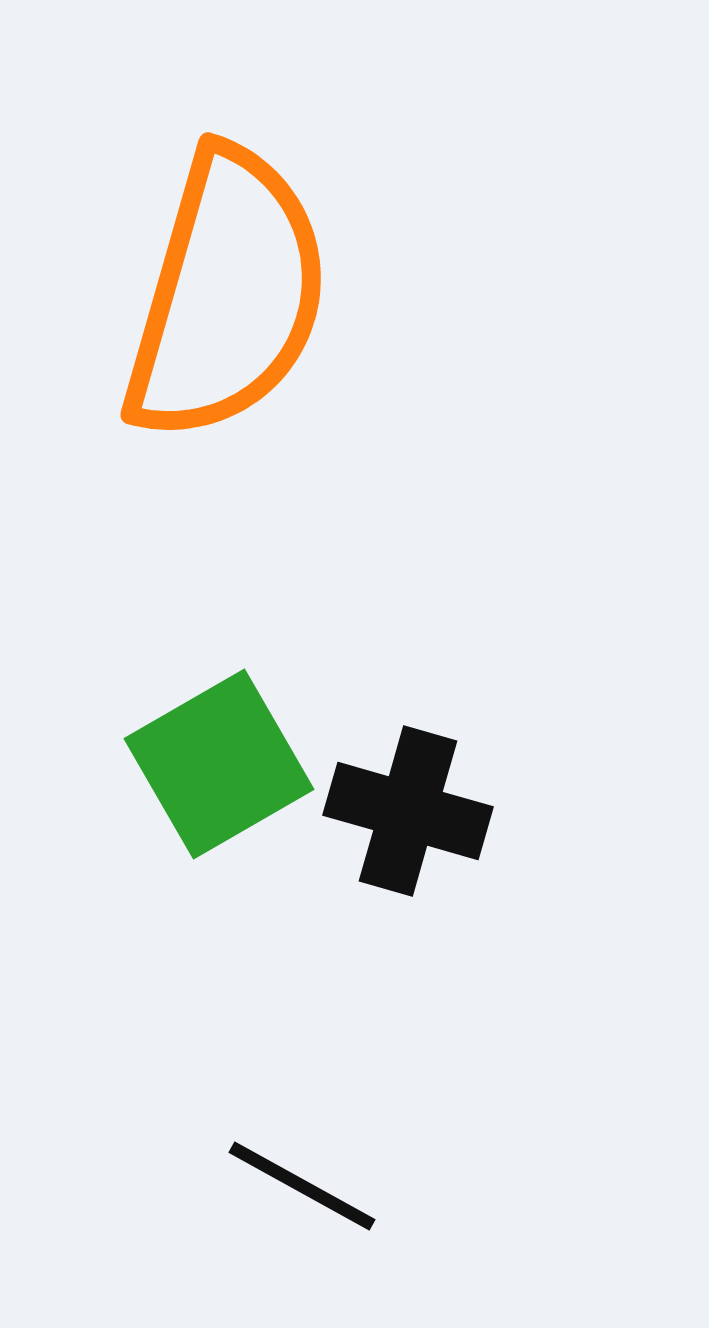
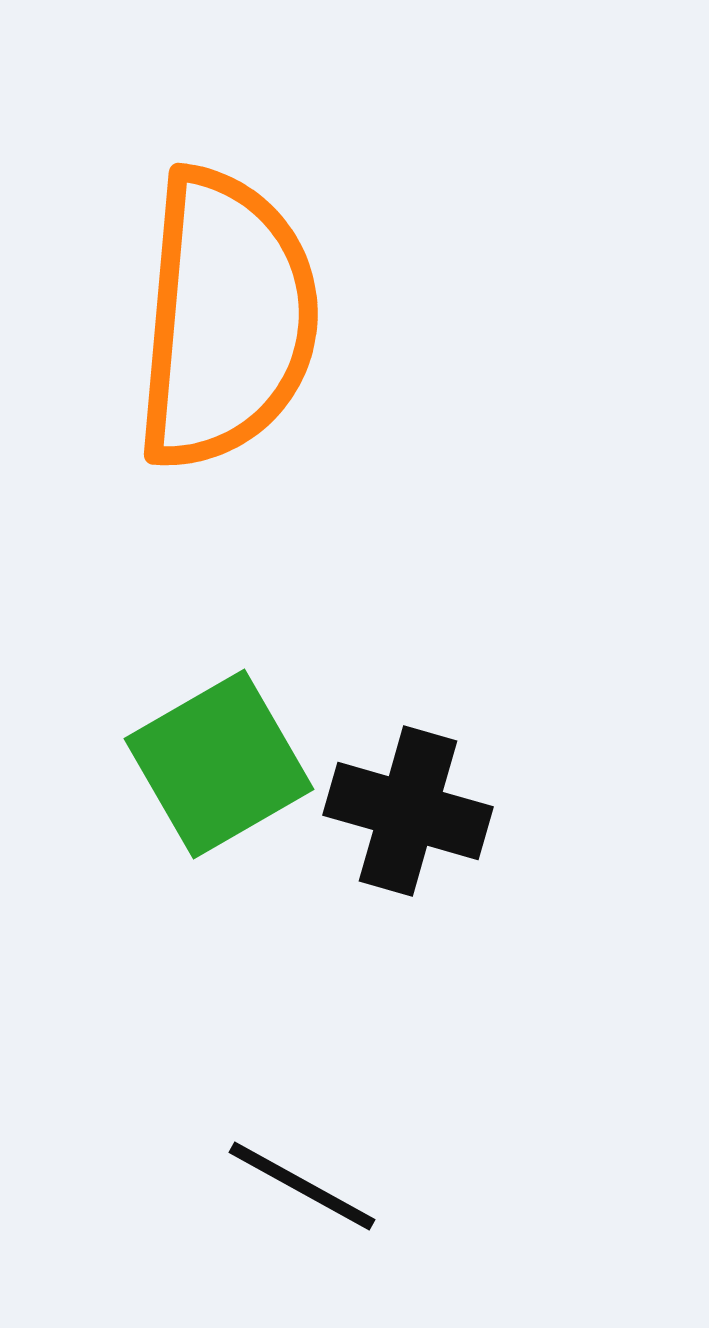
orange semicircle: moved 1 px left, 24 px down; rotated 11 degrees counterclockwise
